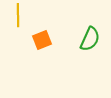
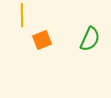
yellow line: moved 4 px right
